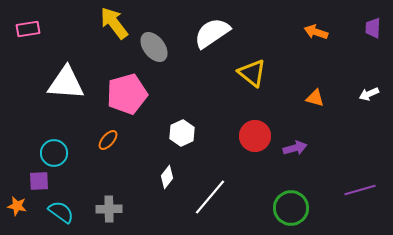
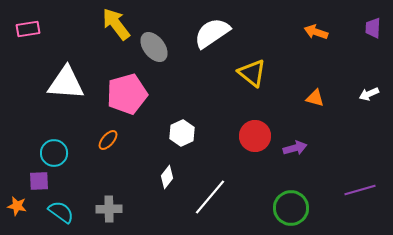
yellow arrow: moved 2 px right, 1 px down
